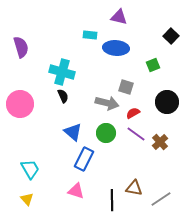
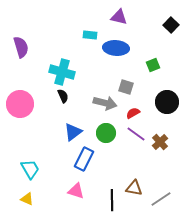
black square: moved 11 px up
gray arrow: moved 2 px left
blue triangle: rotated 42 degrees clockwise
yellow triangle: rotated 24 degrees counterclockwise
